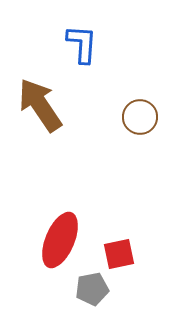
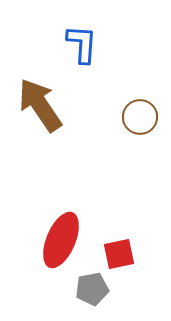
red ellipse: moved 1 px right
